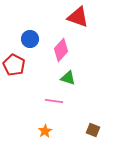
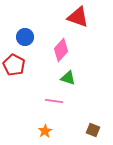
blue circle: moved 5 px left, 2 px up
